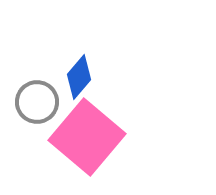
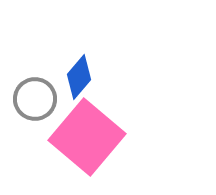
gray circle: moved 2 px left, 3 px up
